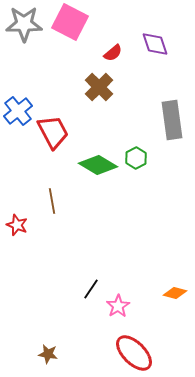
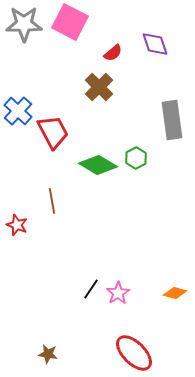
blue cross: rotated 8 degrees counterclockwise
pink star: moved 13 px up
